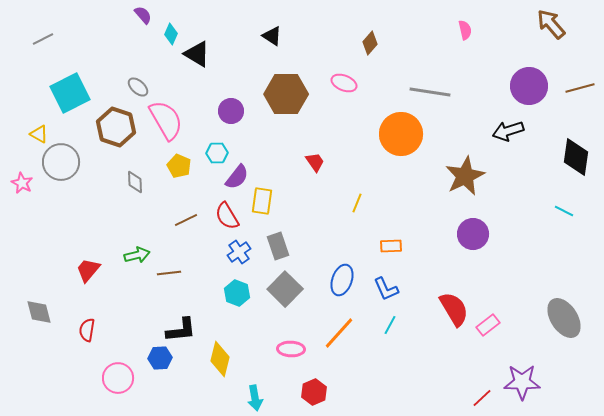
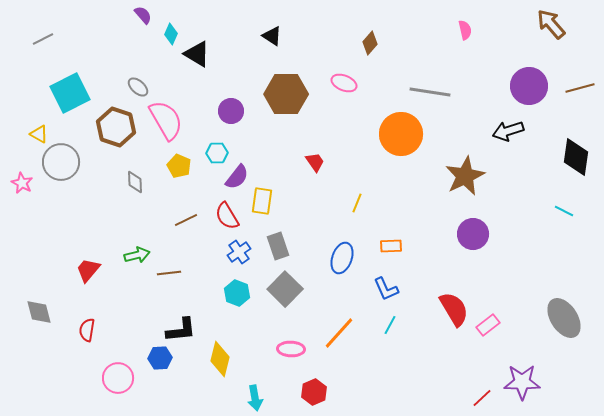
blue ellipse at (342, 280): moved 22 px up
